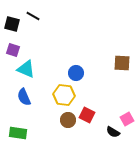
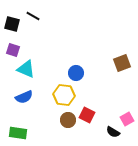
brown square: rotated 24 degrees counterclockwise
blue semicircle: rotated 90 degrees counterclockwise
